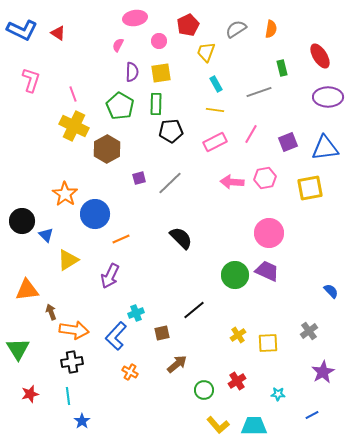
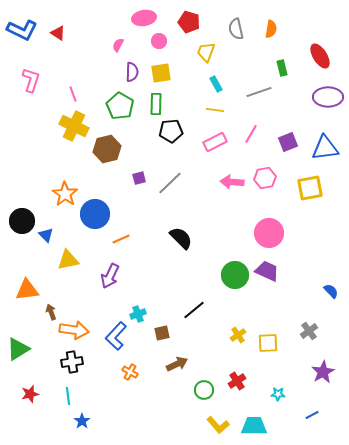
pink ellipse at (135, 18): moved 9 px right
red pentagon at (188, 25): moved 1 px right, 3 px up; rotated 30 degrees counterclockwise
gray semicircle at (236, 29): rotated 70 degrees counterclockwise
brown hexagon at (107, 149): rotated 16 degrees clockwise
yellow triangle at (68, 260): rotated 20 degrees clockwise
cyan cross at (136, 313): moved 2 px right, 1 px down
green triangle at (18, 349): rotated 30 degrees clockwise
brown arrow at (177, 364): rotated 15 degrees clockwise
